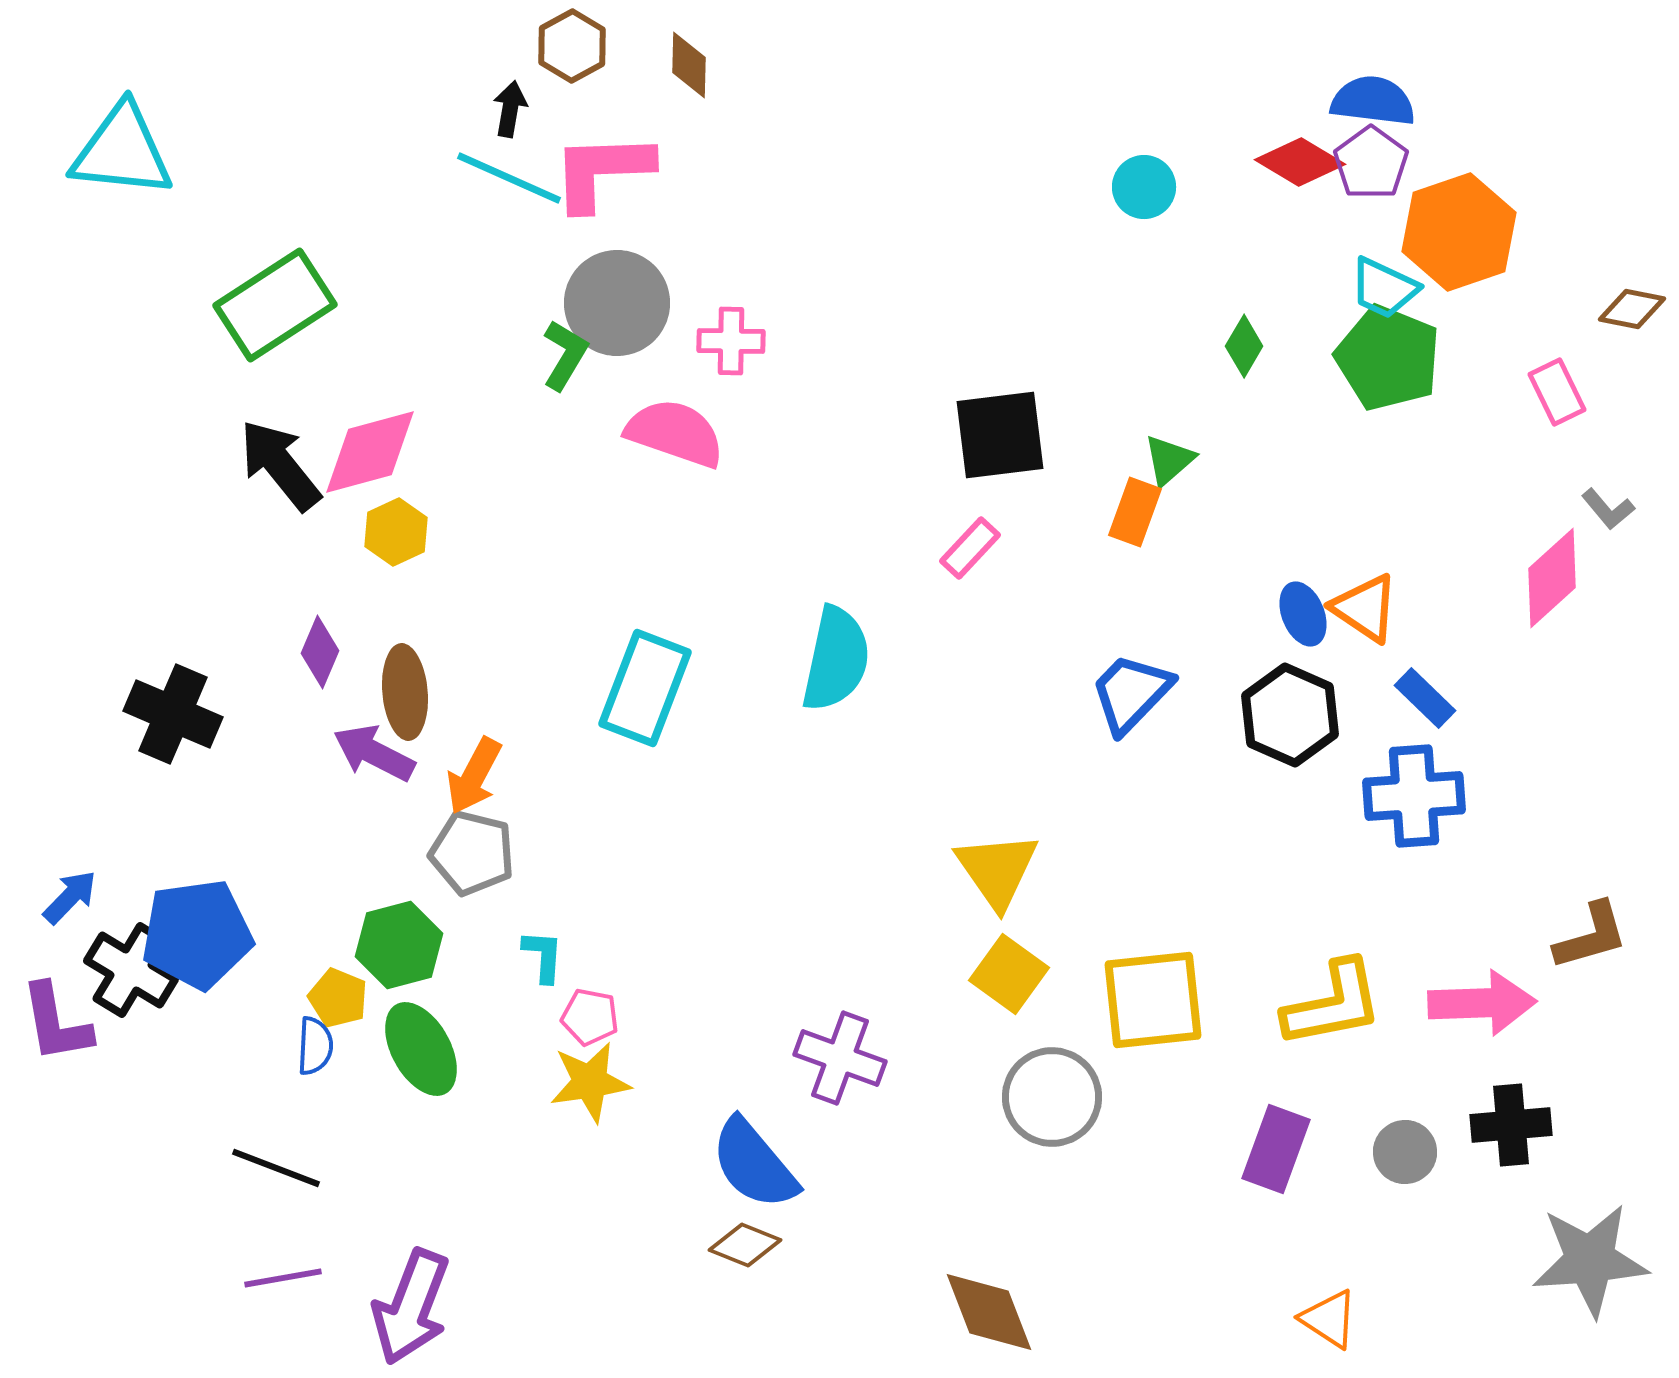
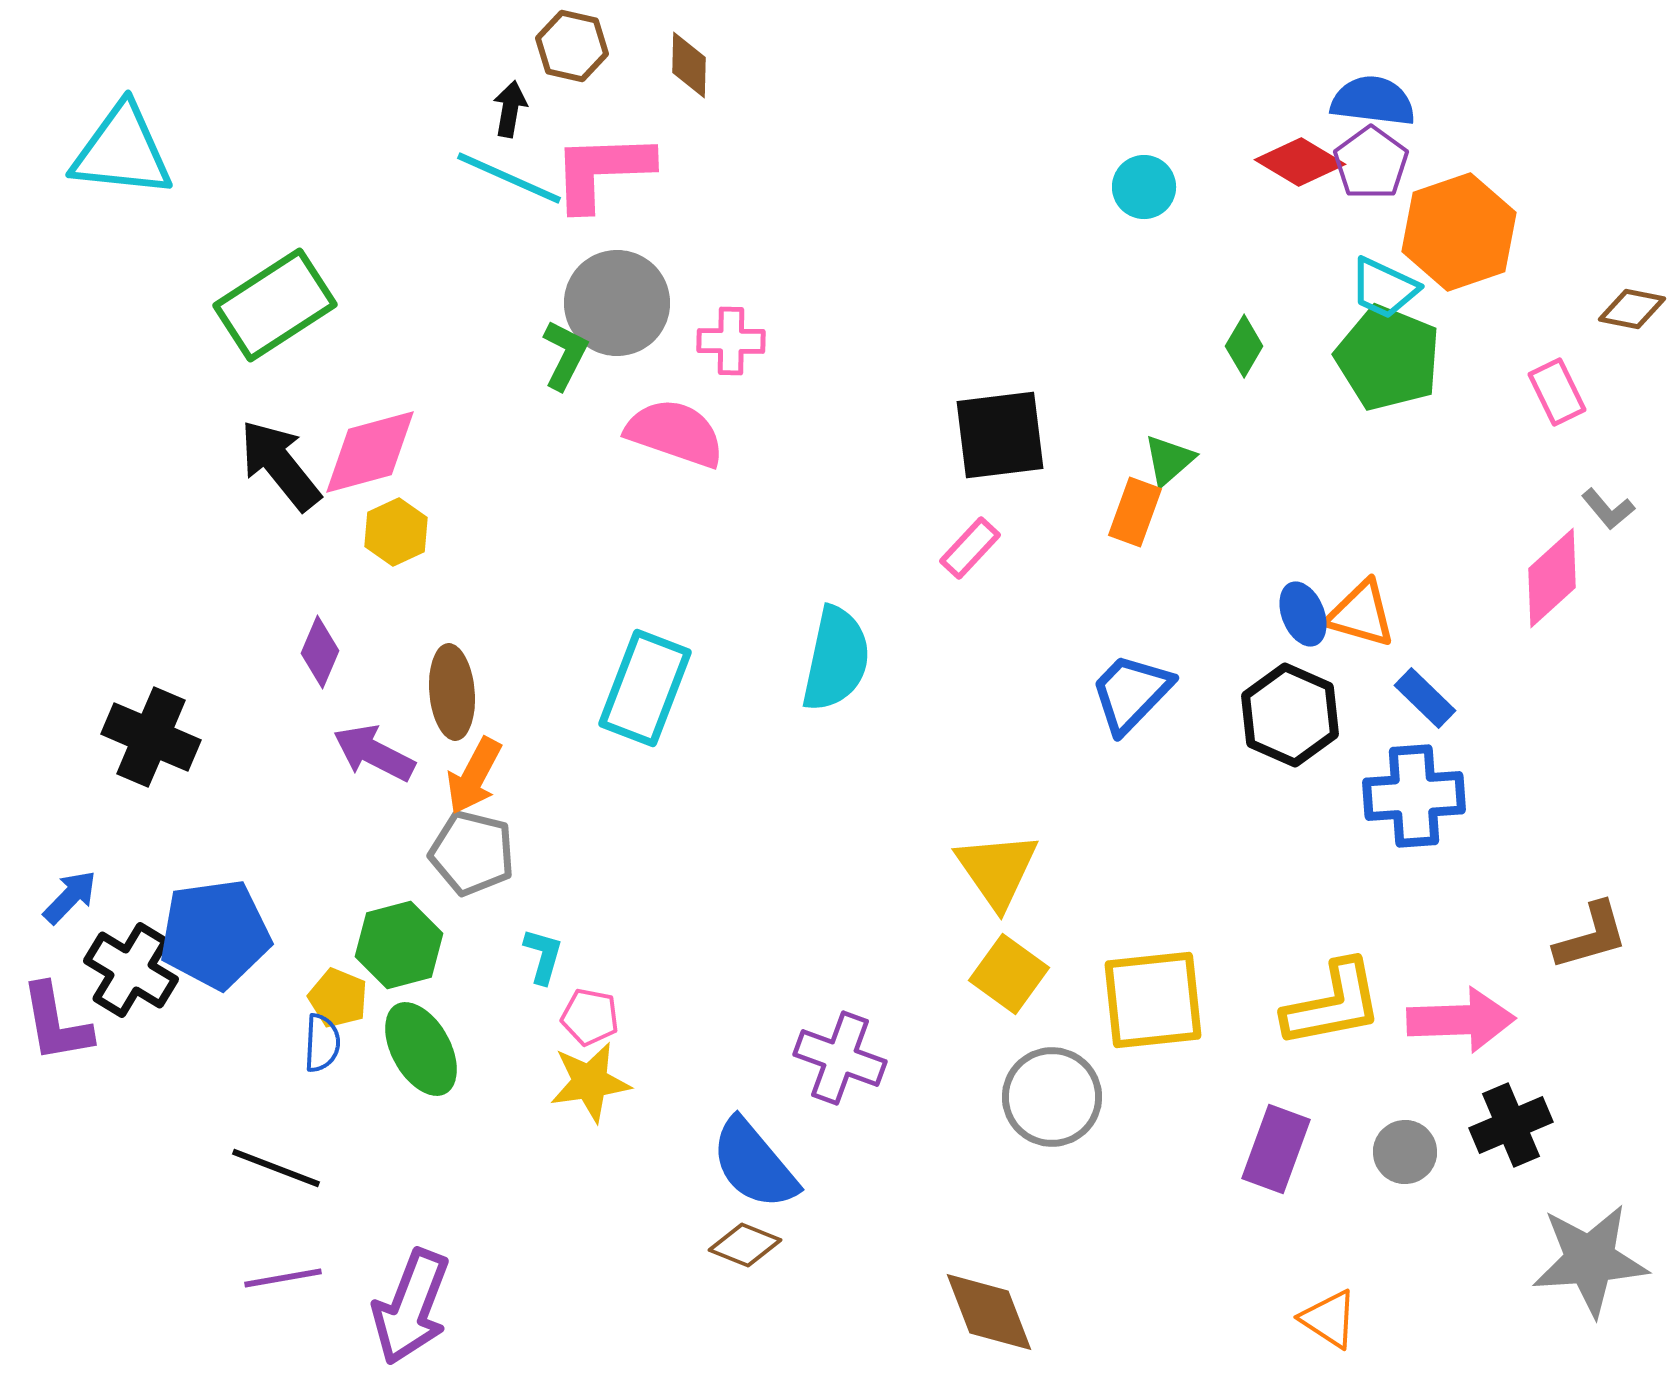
brown hexagon at (572, 46): rotated 18 degrees counterclockwise
green L-shape at (565, 355): rotated 4 degrees counterclockwise
orange triangle at (1365, 608): moved 4 px left, 6 px down; rotated 18 degrees counterclockwise
brown ellipse at (405, 692): moved 47 px right
black cross at (173, 714): moved 22 px left, 23 px down
blue pentagon at (197, 934): moved 18 px right
cyan L-shape at (543, 956): rotated 12 degrees clockwise
pink arrow at (1482, 1003): moved 21 px left, 17 px down
blue semicircle at (315, 1046): moved 7 px right, 3 px up
black cross at (1511, 1125): rotated 18 degrees counterclockwise
